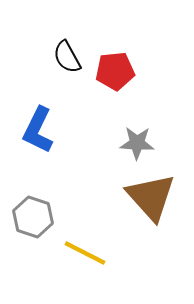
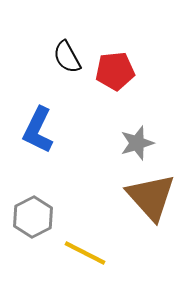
gray star: rotated 20 degrees counterclockwise
gray hexagon: rotated 15 degrees clockwise
